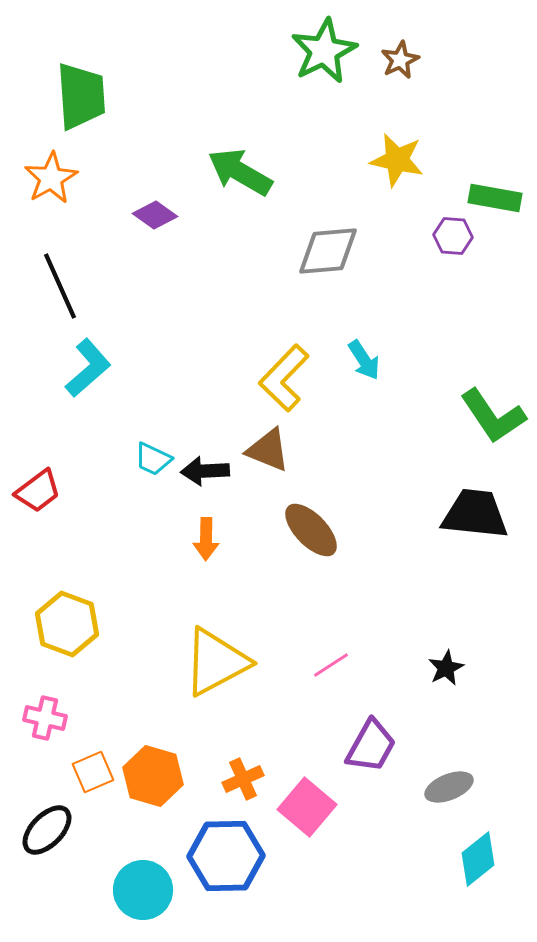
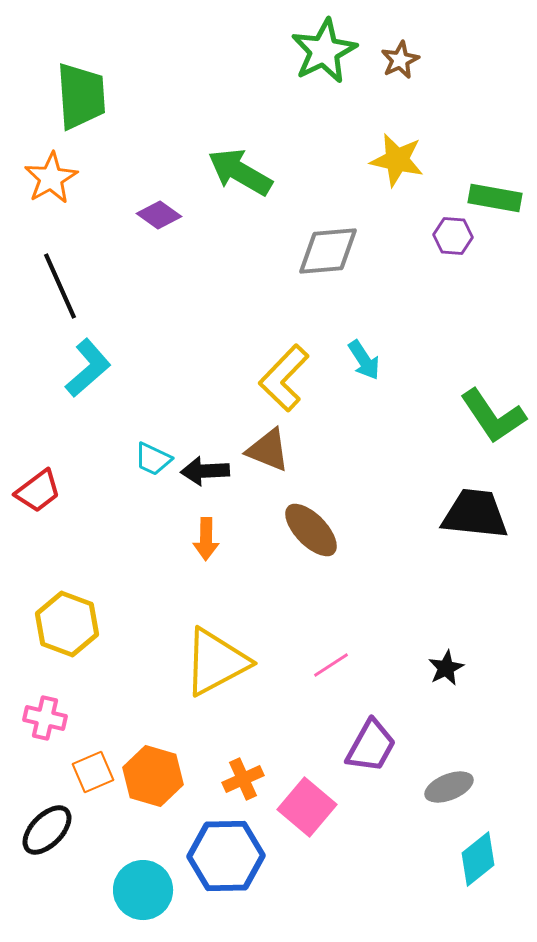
purple diamond: moved 4 px right
